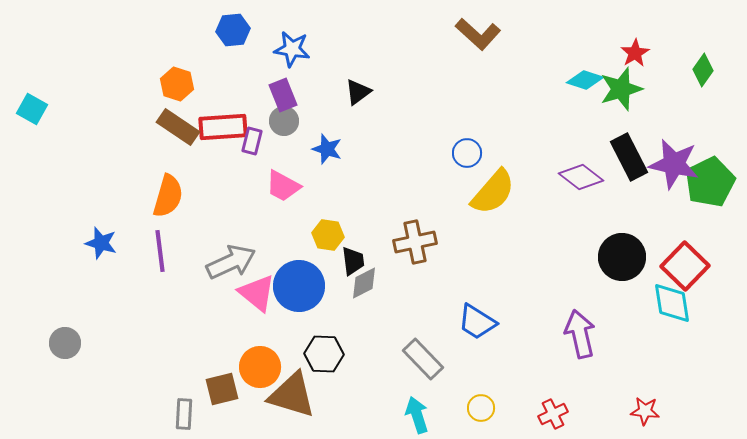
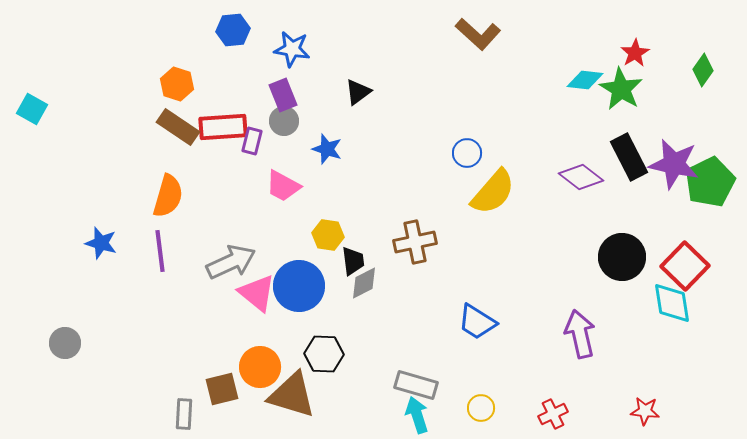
cyan diamond at (585, 80): rotated 12 degrees counterclockwise
green star at (621, 89): rotated 24 degrees counterclockwise
gray rectangle at (423, 359): moved 7 px left, 26 px down; rotated 30 degrees counterclockwise
